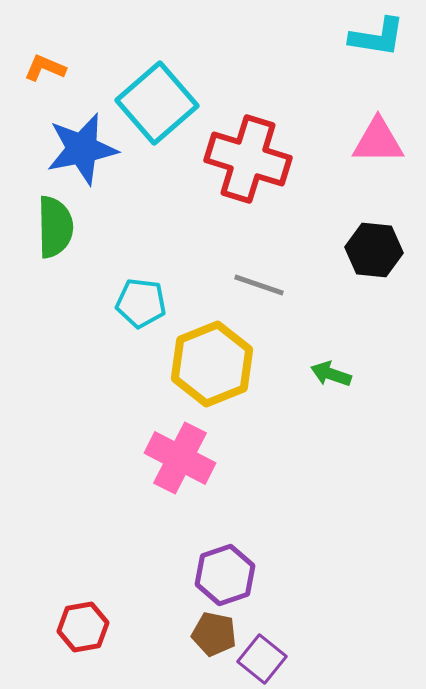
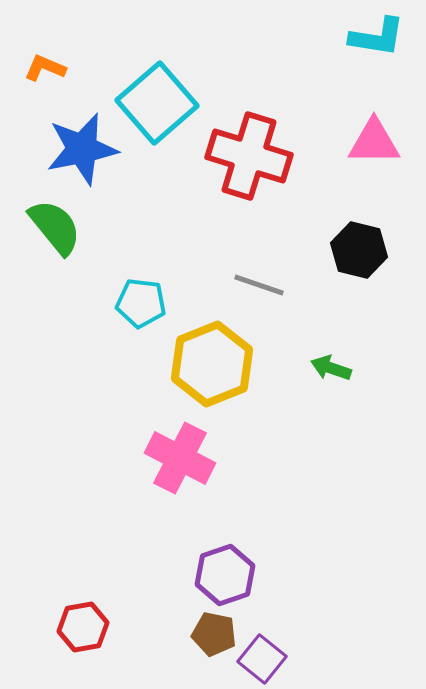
pink triangle: moved 4 px left, 1 px down
red cross: moved 1 px right, 3 px up
green semicircle: rotated 38 degrees counterclockwise
black hexagon: moved 15 px left; rotated 8 degrees clockwise
green arrow: moved 6 px up
